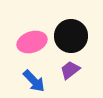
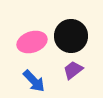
purple trapezoid: moved 3 px right
